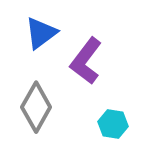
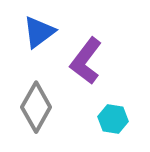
blue triangle: moved 2 px left, 1 px up
cyan hexagon: moved 5 px up
